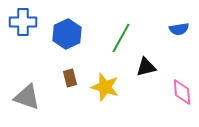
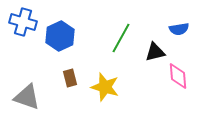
blue cross: rotated 16 degrees clockwise
blue hexagon: moved 7 px left, 2 px down
black triangle: moved 9 px right, 15 px up
pink diamond: moved 4 px left, 16 px up
